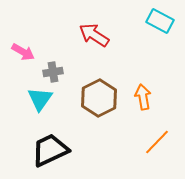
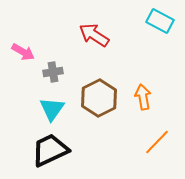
cyan triangle: moved 12 px right, 10 px down
